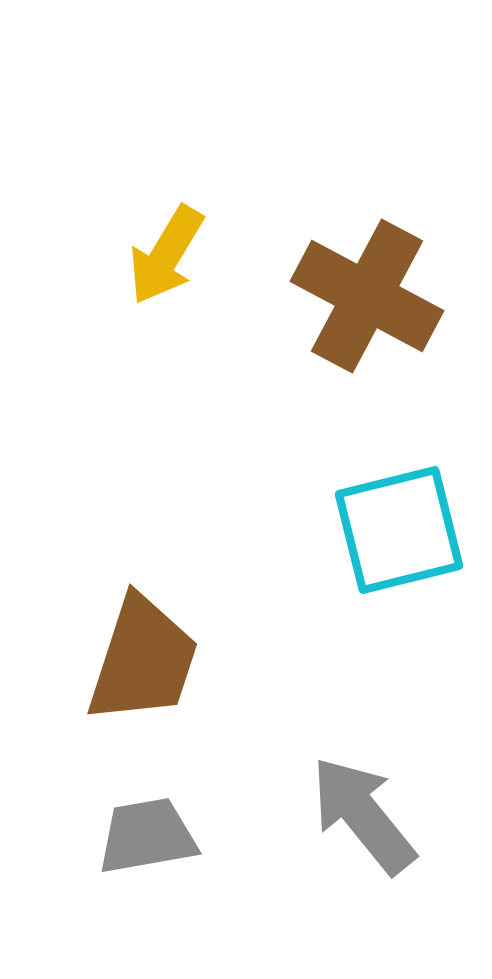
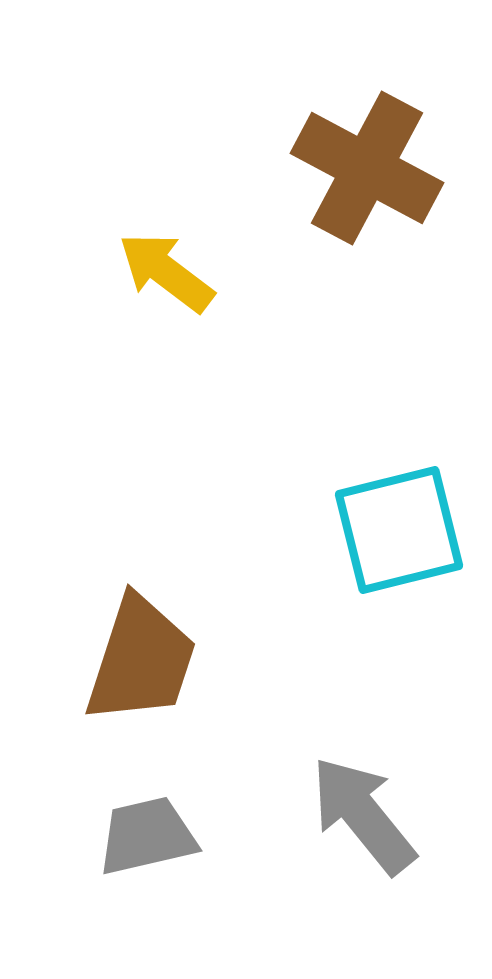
yellow arrow: moved 17 px down; rotated 96 degrees clockwise
brown cross: moved 128 px up
brown trapezoid: moved 2 px left
gray trapezoid: rotated 3 degrees counterclockwise
